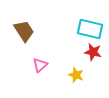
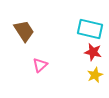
yellow star: moved 19 px right; rotated 28 degrees clockwise
